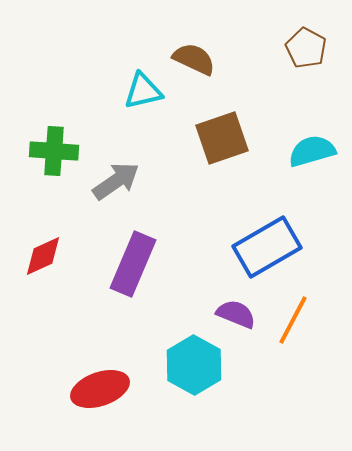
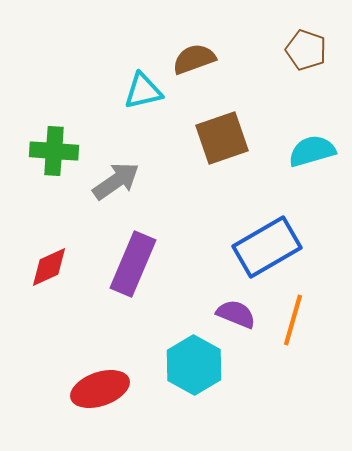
brown pentagon: moved 2 px down; rotated 9 degrees counterclockwise
brown semicircle: rotated 45 degrees counterclockwise
red diamond: moved 6 px right, 11 px down
orange line: rotated 12 degrees counterclockwise
